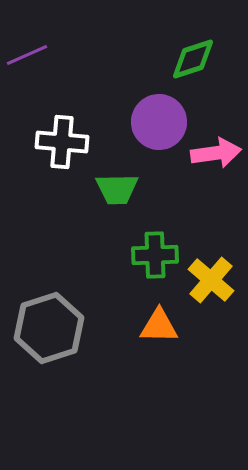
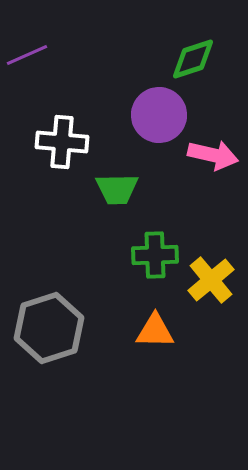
purple circle: moved 7 px up
pink arrow: moved 3 px left, 2 px down; rotated 21 degrees clockwise
yellow cross: rotated 9 degrees clockwise
orange triangle: moved 4 px left, 5 px down
